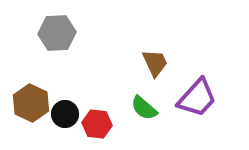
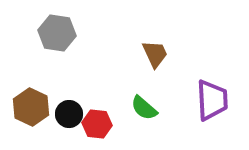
gray hexagon: rotated 12 degrees clockwise
brown trapezoid: moved 9 px up
purple trapezoid: moved 15 px right, 2 px down; rotated 45 degrees counterclockwise
brown hexagon: moved 4 px down
black circle: moved 4 px right
